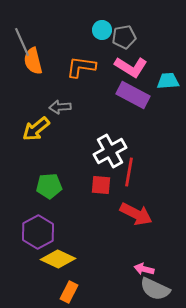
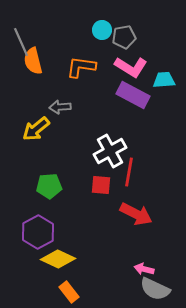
gray line: moved 1 px left
cyan trapezoid: moved 4 px left, 1 px up
orange rectangle: rotated 65 degrees counterclockwise
